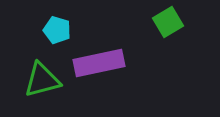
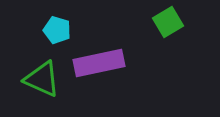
green triangle: moved 1 px up; rotated 39 degrees clockwise
